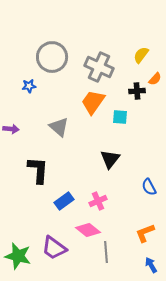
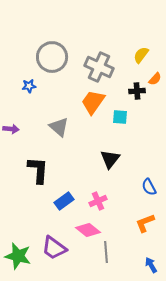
orange L-shape: moved 10 px up
